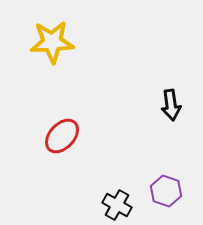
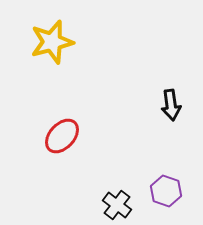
yellow star: rotated 12 degrees counterclockwise
black cross: rotated 8 degrees clockwise
